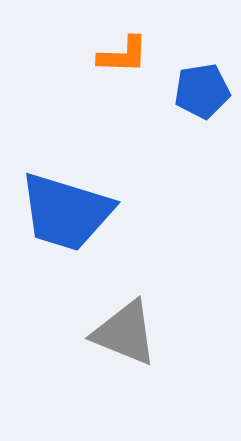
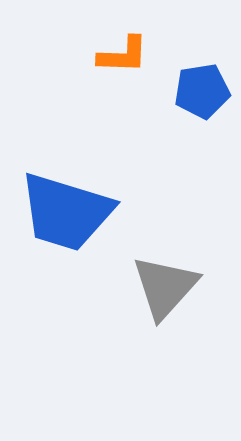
gray triangle: moved 40 px right, 46 px up; rotated 50 degrees clockwise
